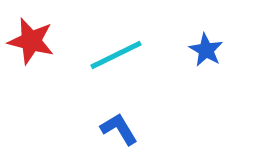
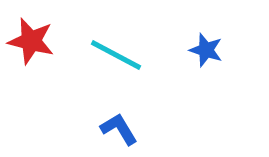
blue star: rotated 12 degrees counterclockwise
cyan line: rotated 54 degrees clockwise
